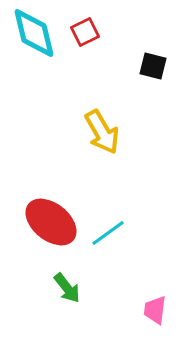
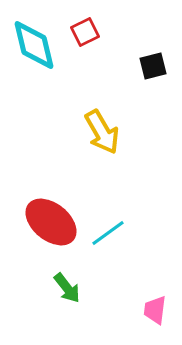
cyan diamond: moved 12 px down
black square: rotated 28 degrees counterclockwise
